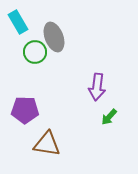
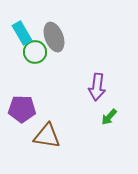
cyan rectangle: moved 4 px right, 11 px down
purple pentagon: moved 3 px left, 1 px up
brown triangle: moved 8 px up
